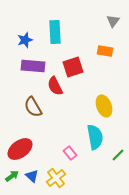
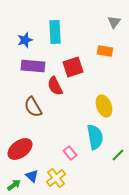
gray triangle: moved 1 px right, 1 px down
green arrow: moved 2 px right, 9 px down
